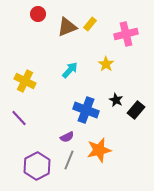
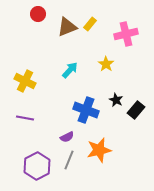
purple line: moved 6 px right; rotated 36 degrees counterclockwise
